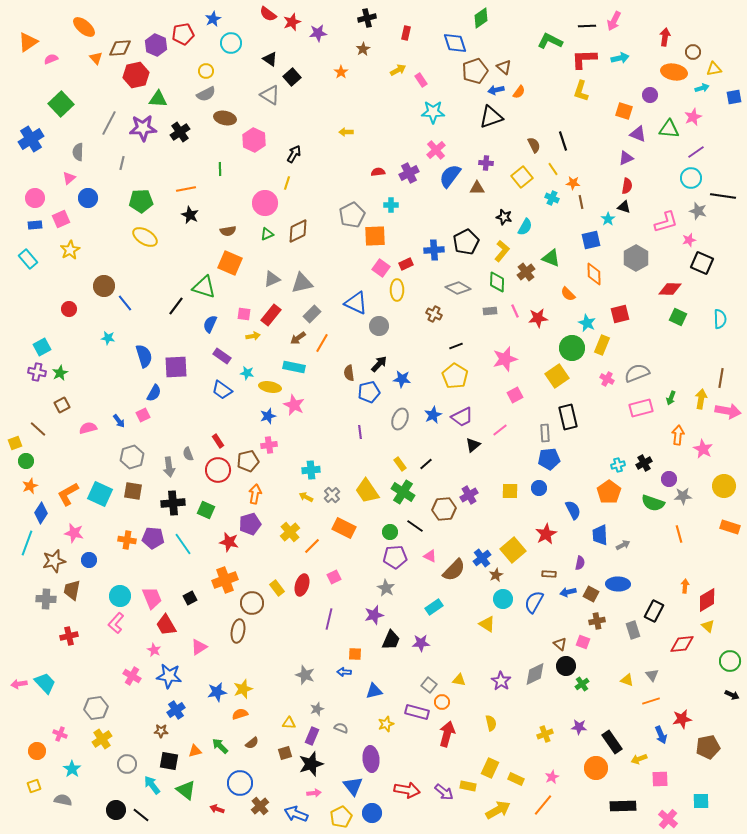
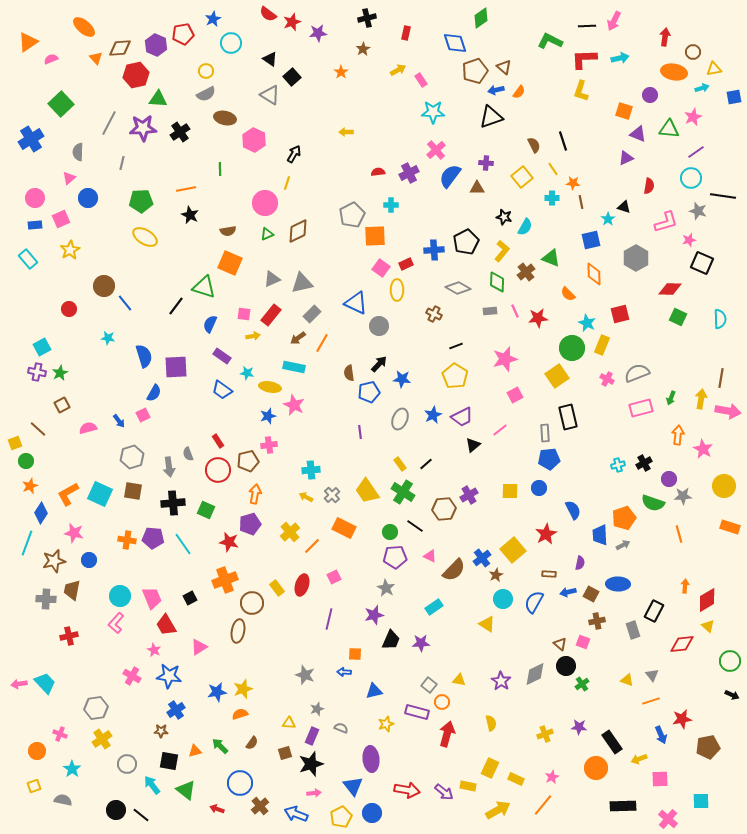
red semicircle at (627, 186): moved 22 px right
cyan cross at (552, 198): rotated 24 degrees counterclockwise
orange pentagon at (609, 492): moved 15 px right, 26 px down; rotated 15 degrees clockwise
brown semicircle at (252, 743): rotated 16 degrees counterclockwise
